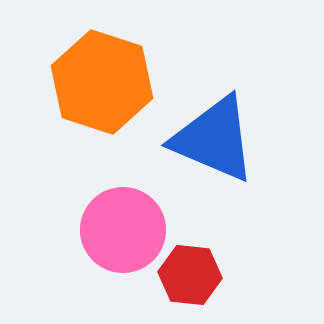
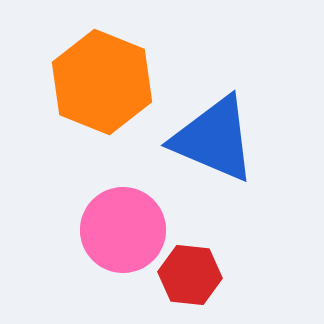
orange hexagon: rotated 4 degrees clockwise
